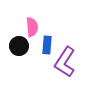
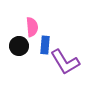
blue rectangle: moved 2 px left
purple L-shape: rotated 64 degrees counterclockwise
